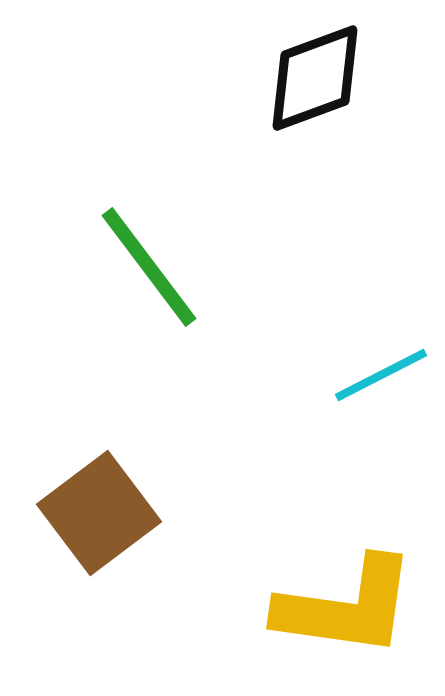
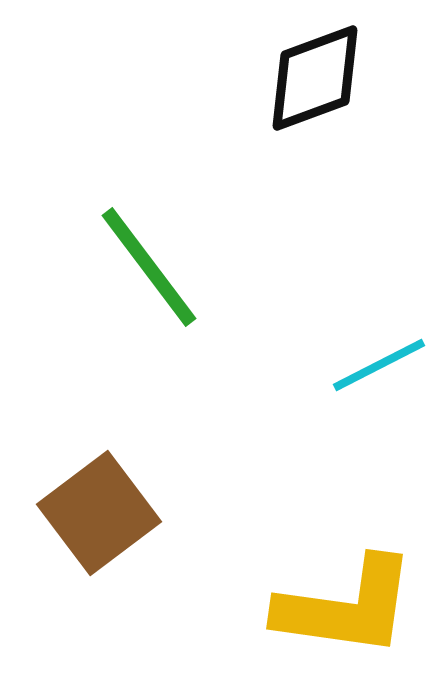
cyan line: moved 2 px left, 10 px up
